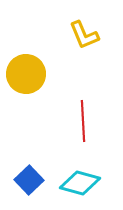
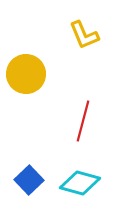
red line: rotated 18 degrees clockwise
